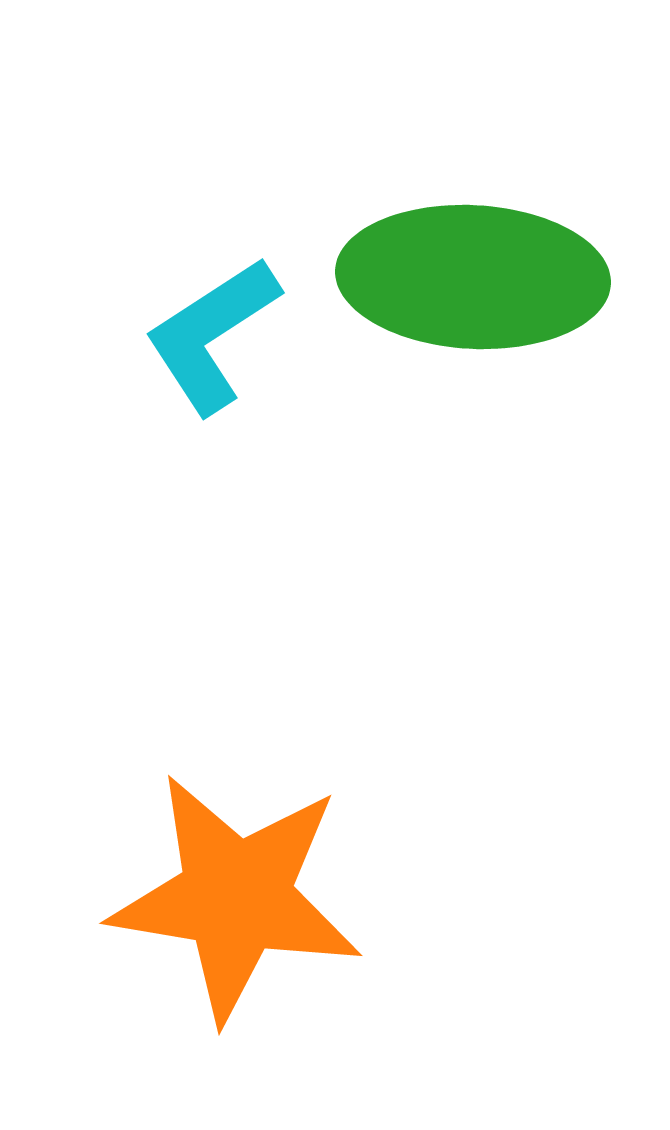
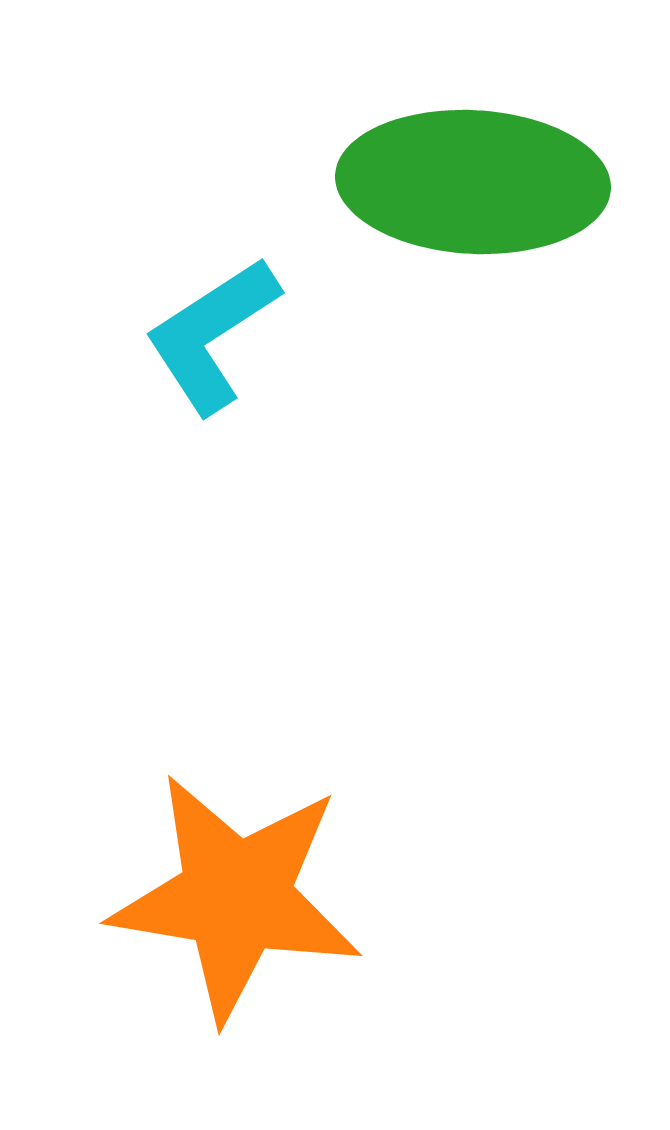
green ellipse: moved 95 px up
